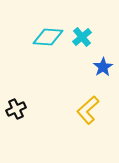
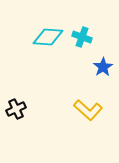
cyan cross: rotated 30 degrees counterclockwise
yellow L-shape: rotated 96 degrees counterclockwise
